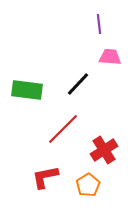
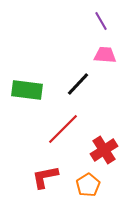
purple line: moved 2 px right, 3 px up; rotated 24 degrees counterclockwise
pink trapezoid: moved 5 px left, 2 px up
